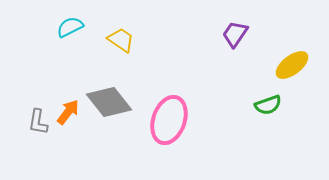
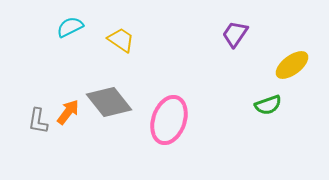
gray L-shape: moved 1 px up
